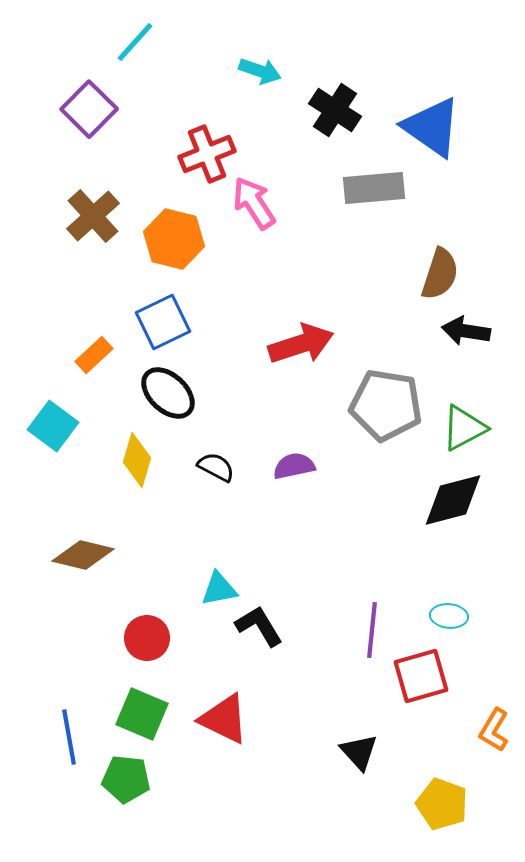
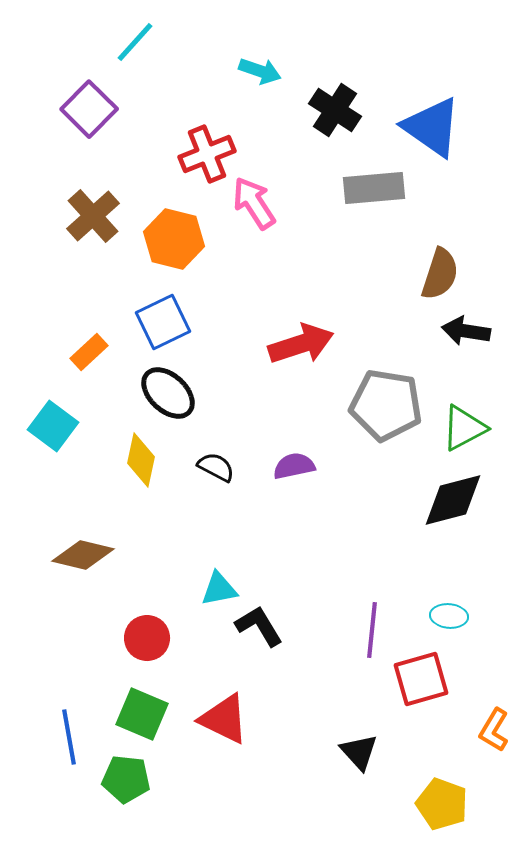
orange rectangle: moved 5 px left, 3 px up
yellow diamond: moved 4 px right; rotated 4 degrees counterclockwise
red square: moved 3 px down
